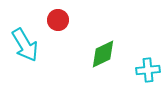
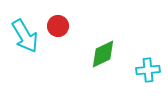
red circle: moved 6 px down
cyan arrow: moved 9 px up
